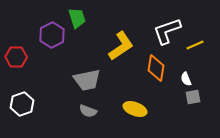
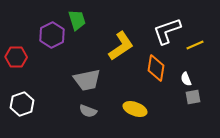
green trapezoid: moved 2 px down
